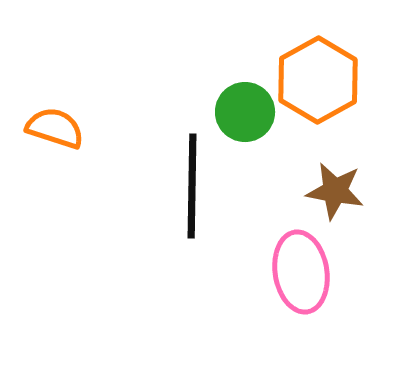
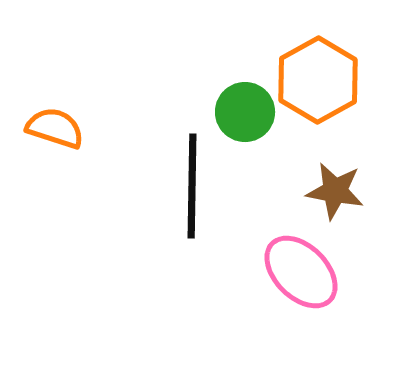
pink ellipse: rotated 36 degrees counterclockwise
